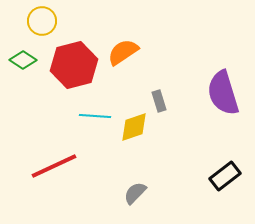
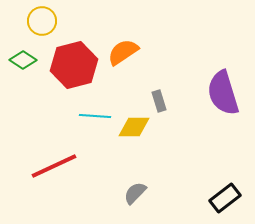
yellow diamond: rotated 20 degrees clockwise
black rectangle: moved 22 px down
